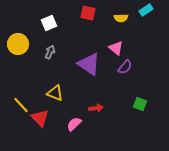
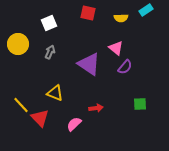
green square: rotated 24 degrees counterclockwise
